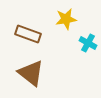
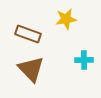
cyan cross: moved 4 px left, 17 px down; rotated 30 degrees counterclockwise
brown triangle: moved 4 px up; rotated 8 degrees clockwise
